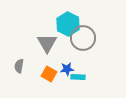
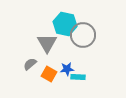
cyan hexagon: moved 3 px left; rotated 15 degrees counterclockwise
gray circle: moved 3 px up
gray semicircle: moved 11 px right, 2 px up; rotated 40 degrees clockwise
